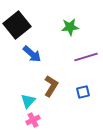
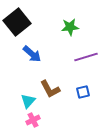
black square: moved 3 px up
brown L-shape: moved 1 px left, 3 px down; rotated 120 degrees clockwise
